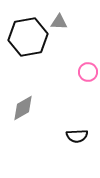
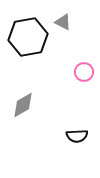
gray triangle: moved 4 px right; rotated 24 degrees clockwise
pink circle: moved 4 px left
gray diamond: moved 3 px up
